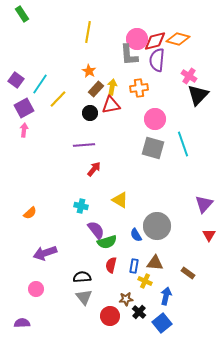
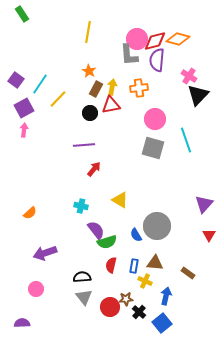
brown rectangle at (96, 89): rotated 14 degrees counterclockwise
cyan line at (183, 144): moved 3 px right, 4 px up
red circle at (110, 316): moved 9 px up
